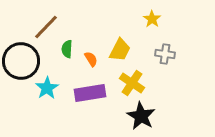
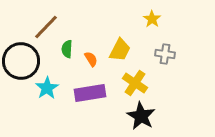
yellow cross: moved 3 px right
